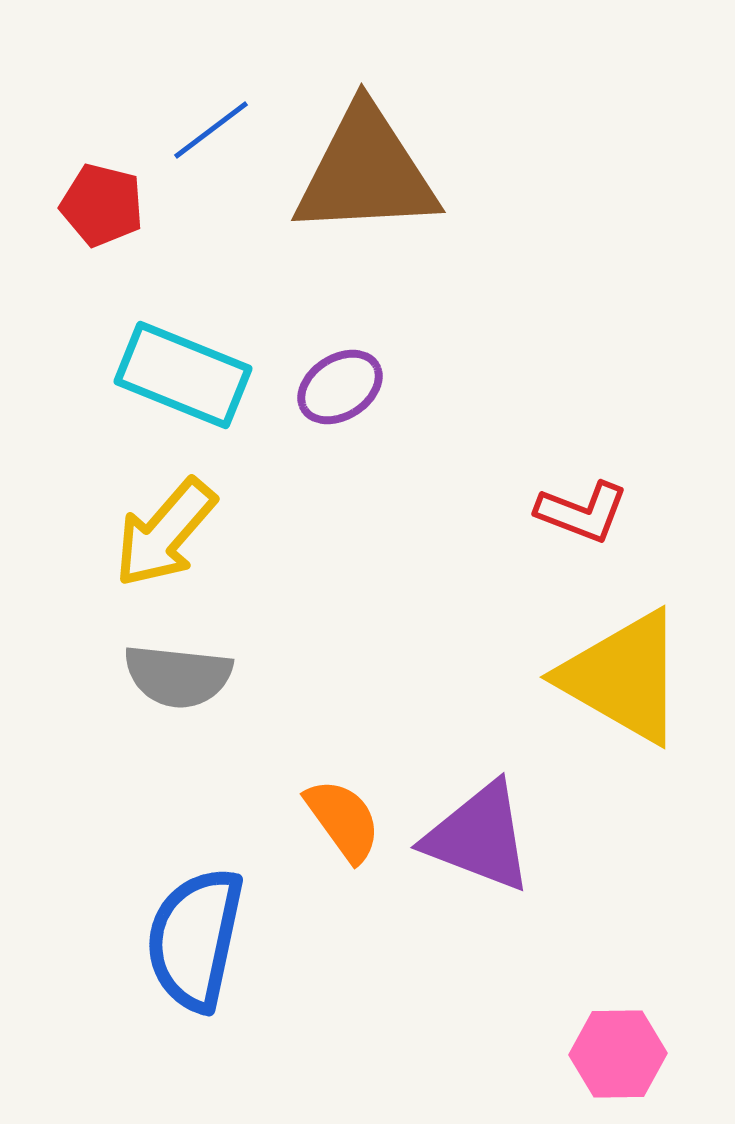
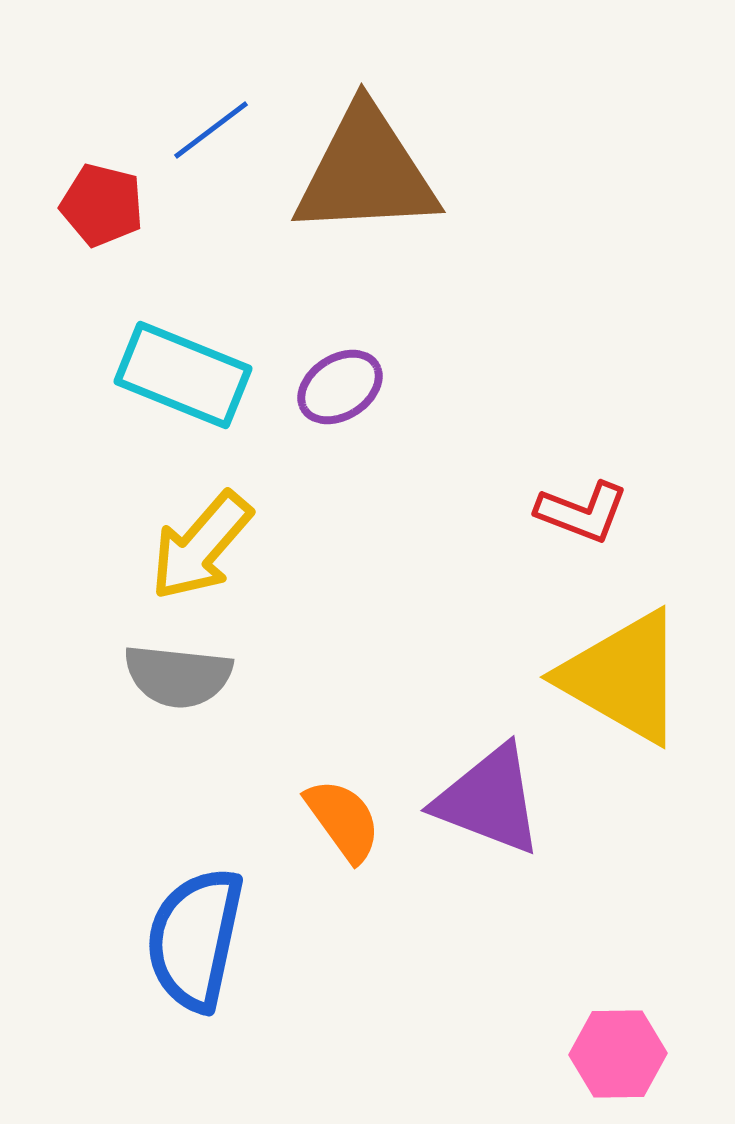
yellow arrow: moved 36 px right, 13 px down
purple triangle: moved 10 px right, 37 px up
